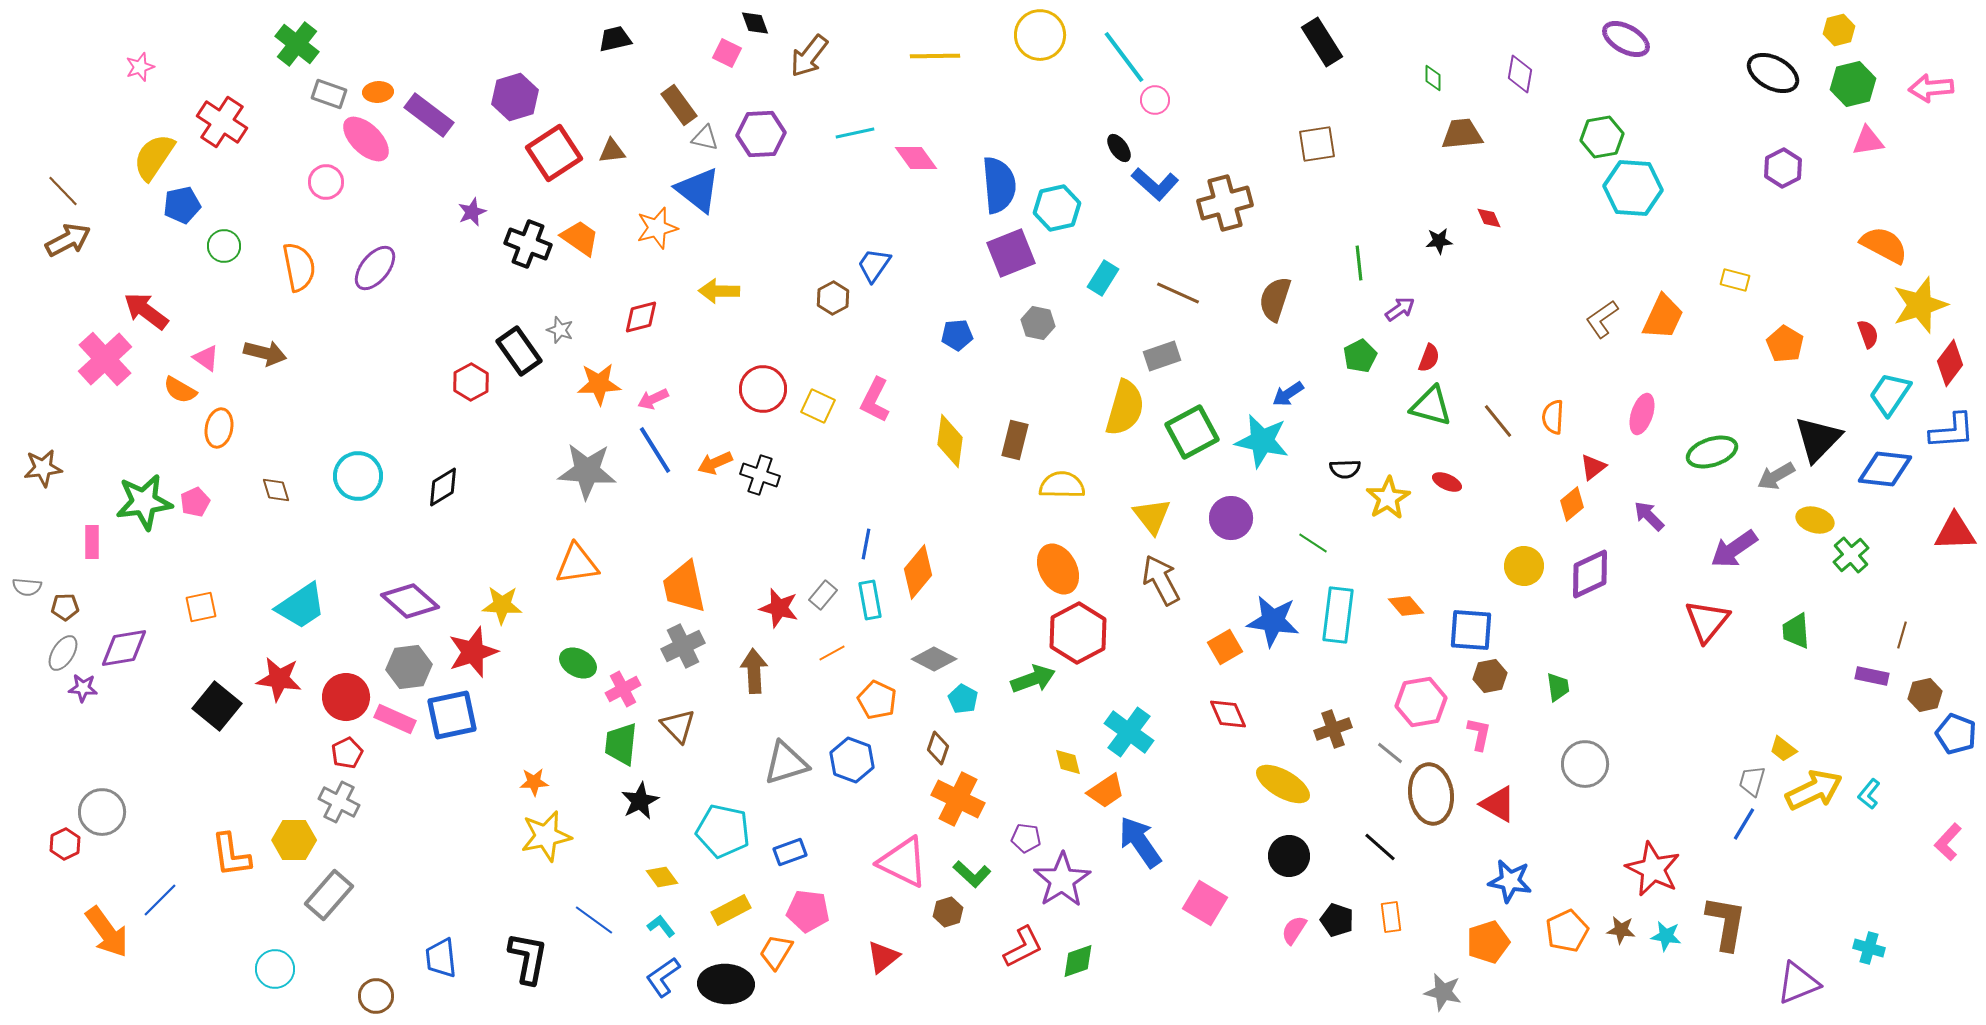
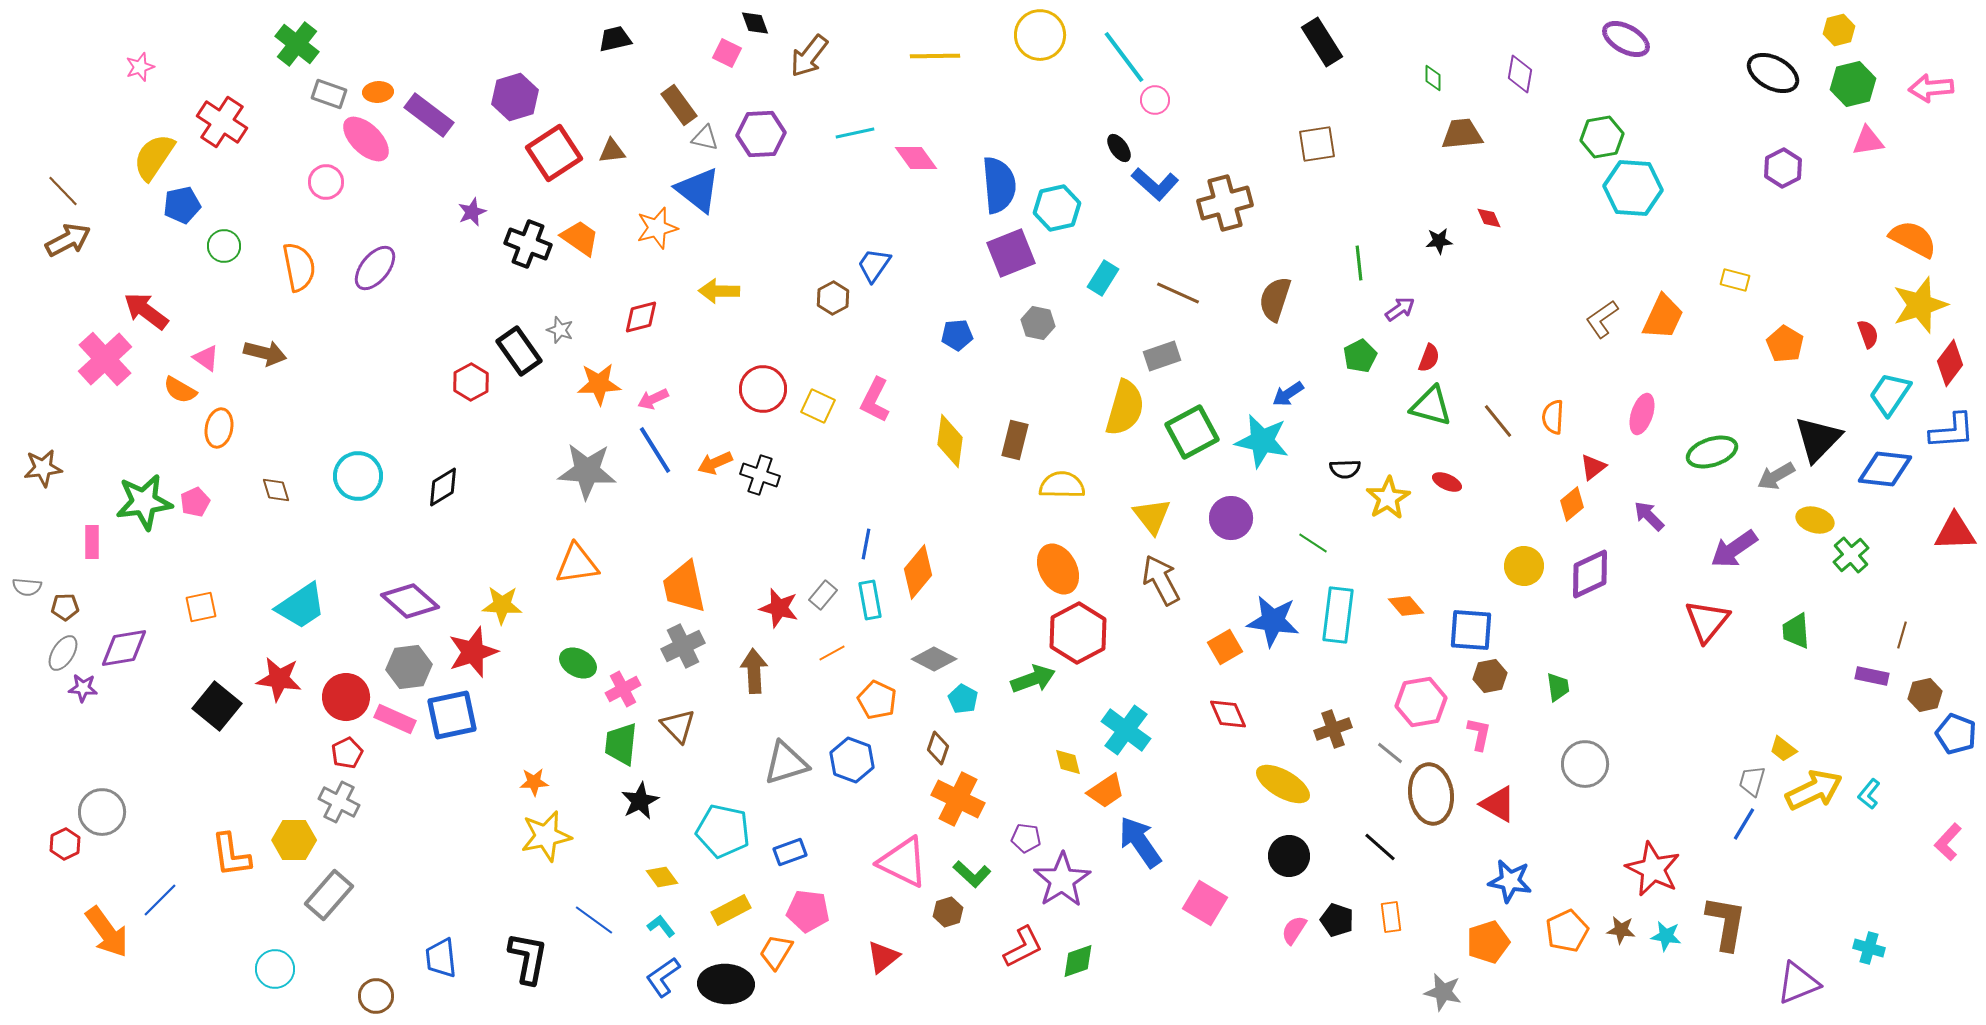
orange semicircle at (1884, 245): moved 29 px right, 6 px up
cyan cross at (1129, 732): moved 3 px left, 2 px up
